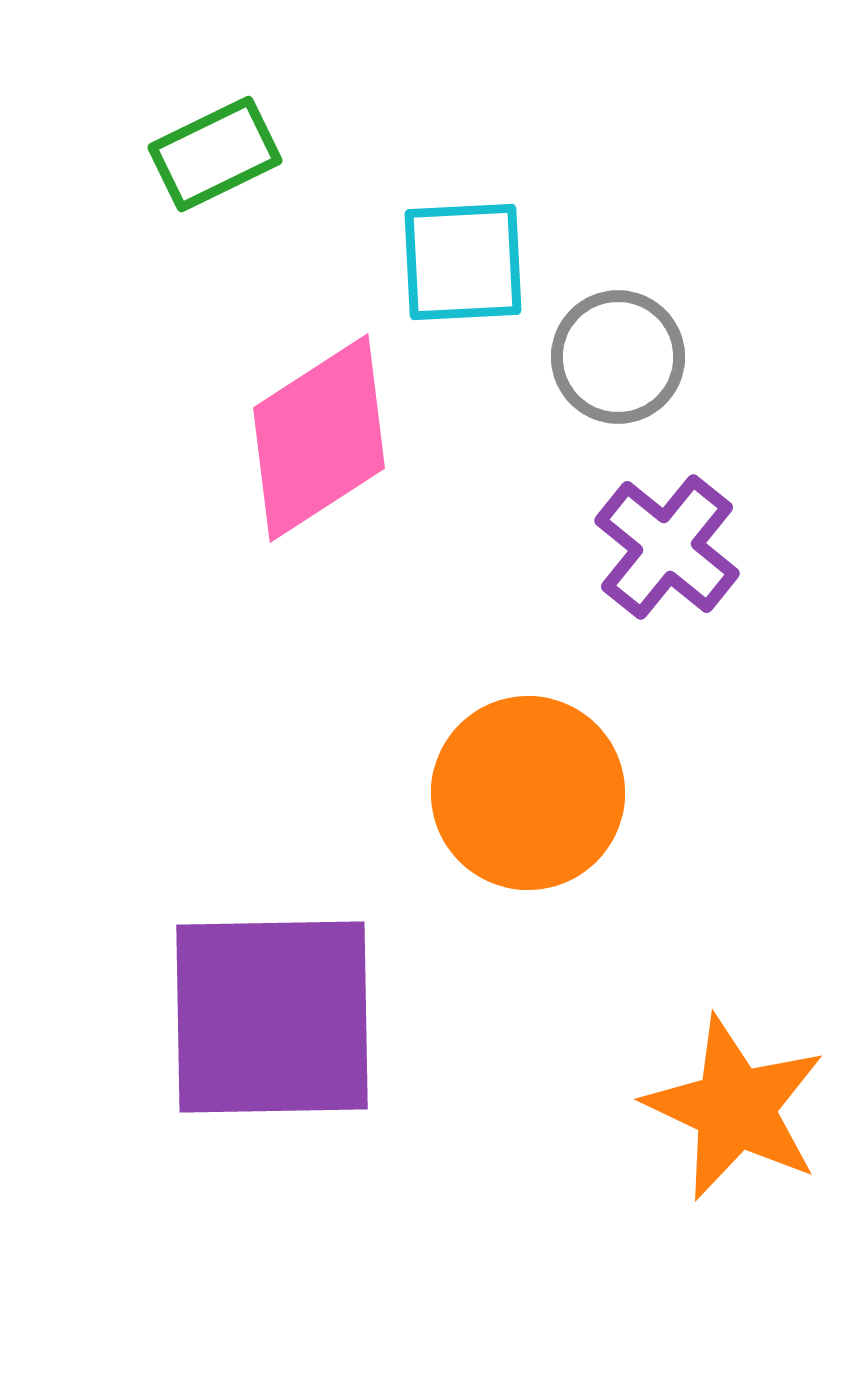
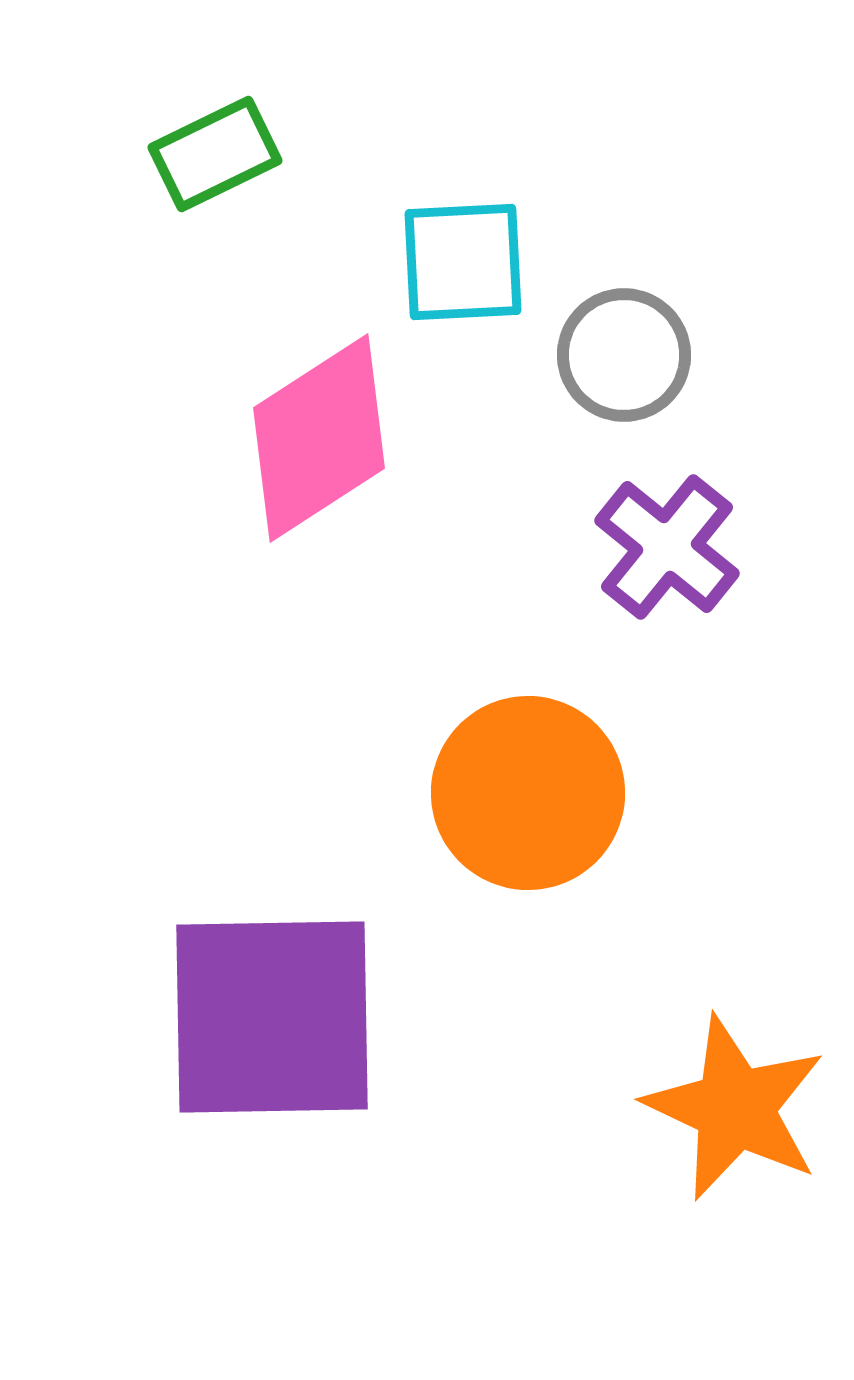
gray circle: moved 6 px right, 2 px up
